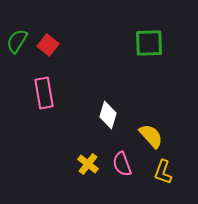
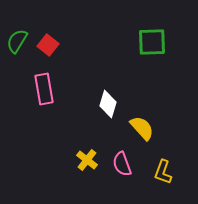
green square: moved 3 px right, 1 px up
pink rectangle: moved 4 px up
white diamond: moved 11 px up
yellow semicircle: moved 9 px left, 8 px up
yellow cross: moved 1 px left, 4 px up
